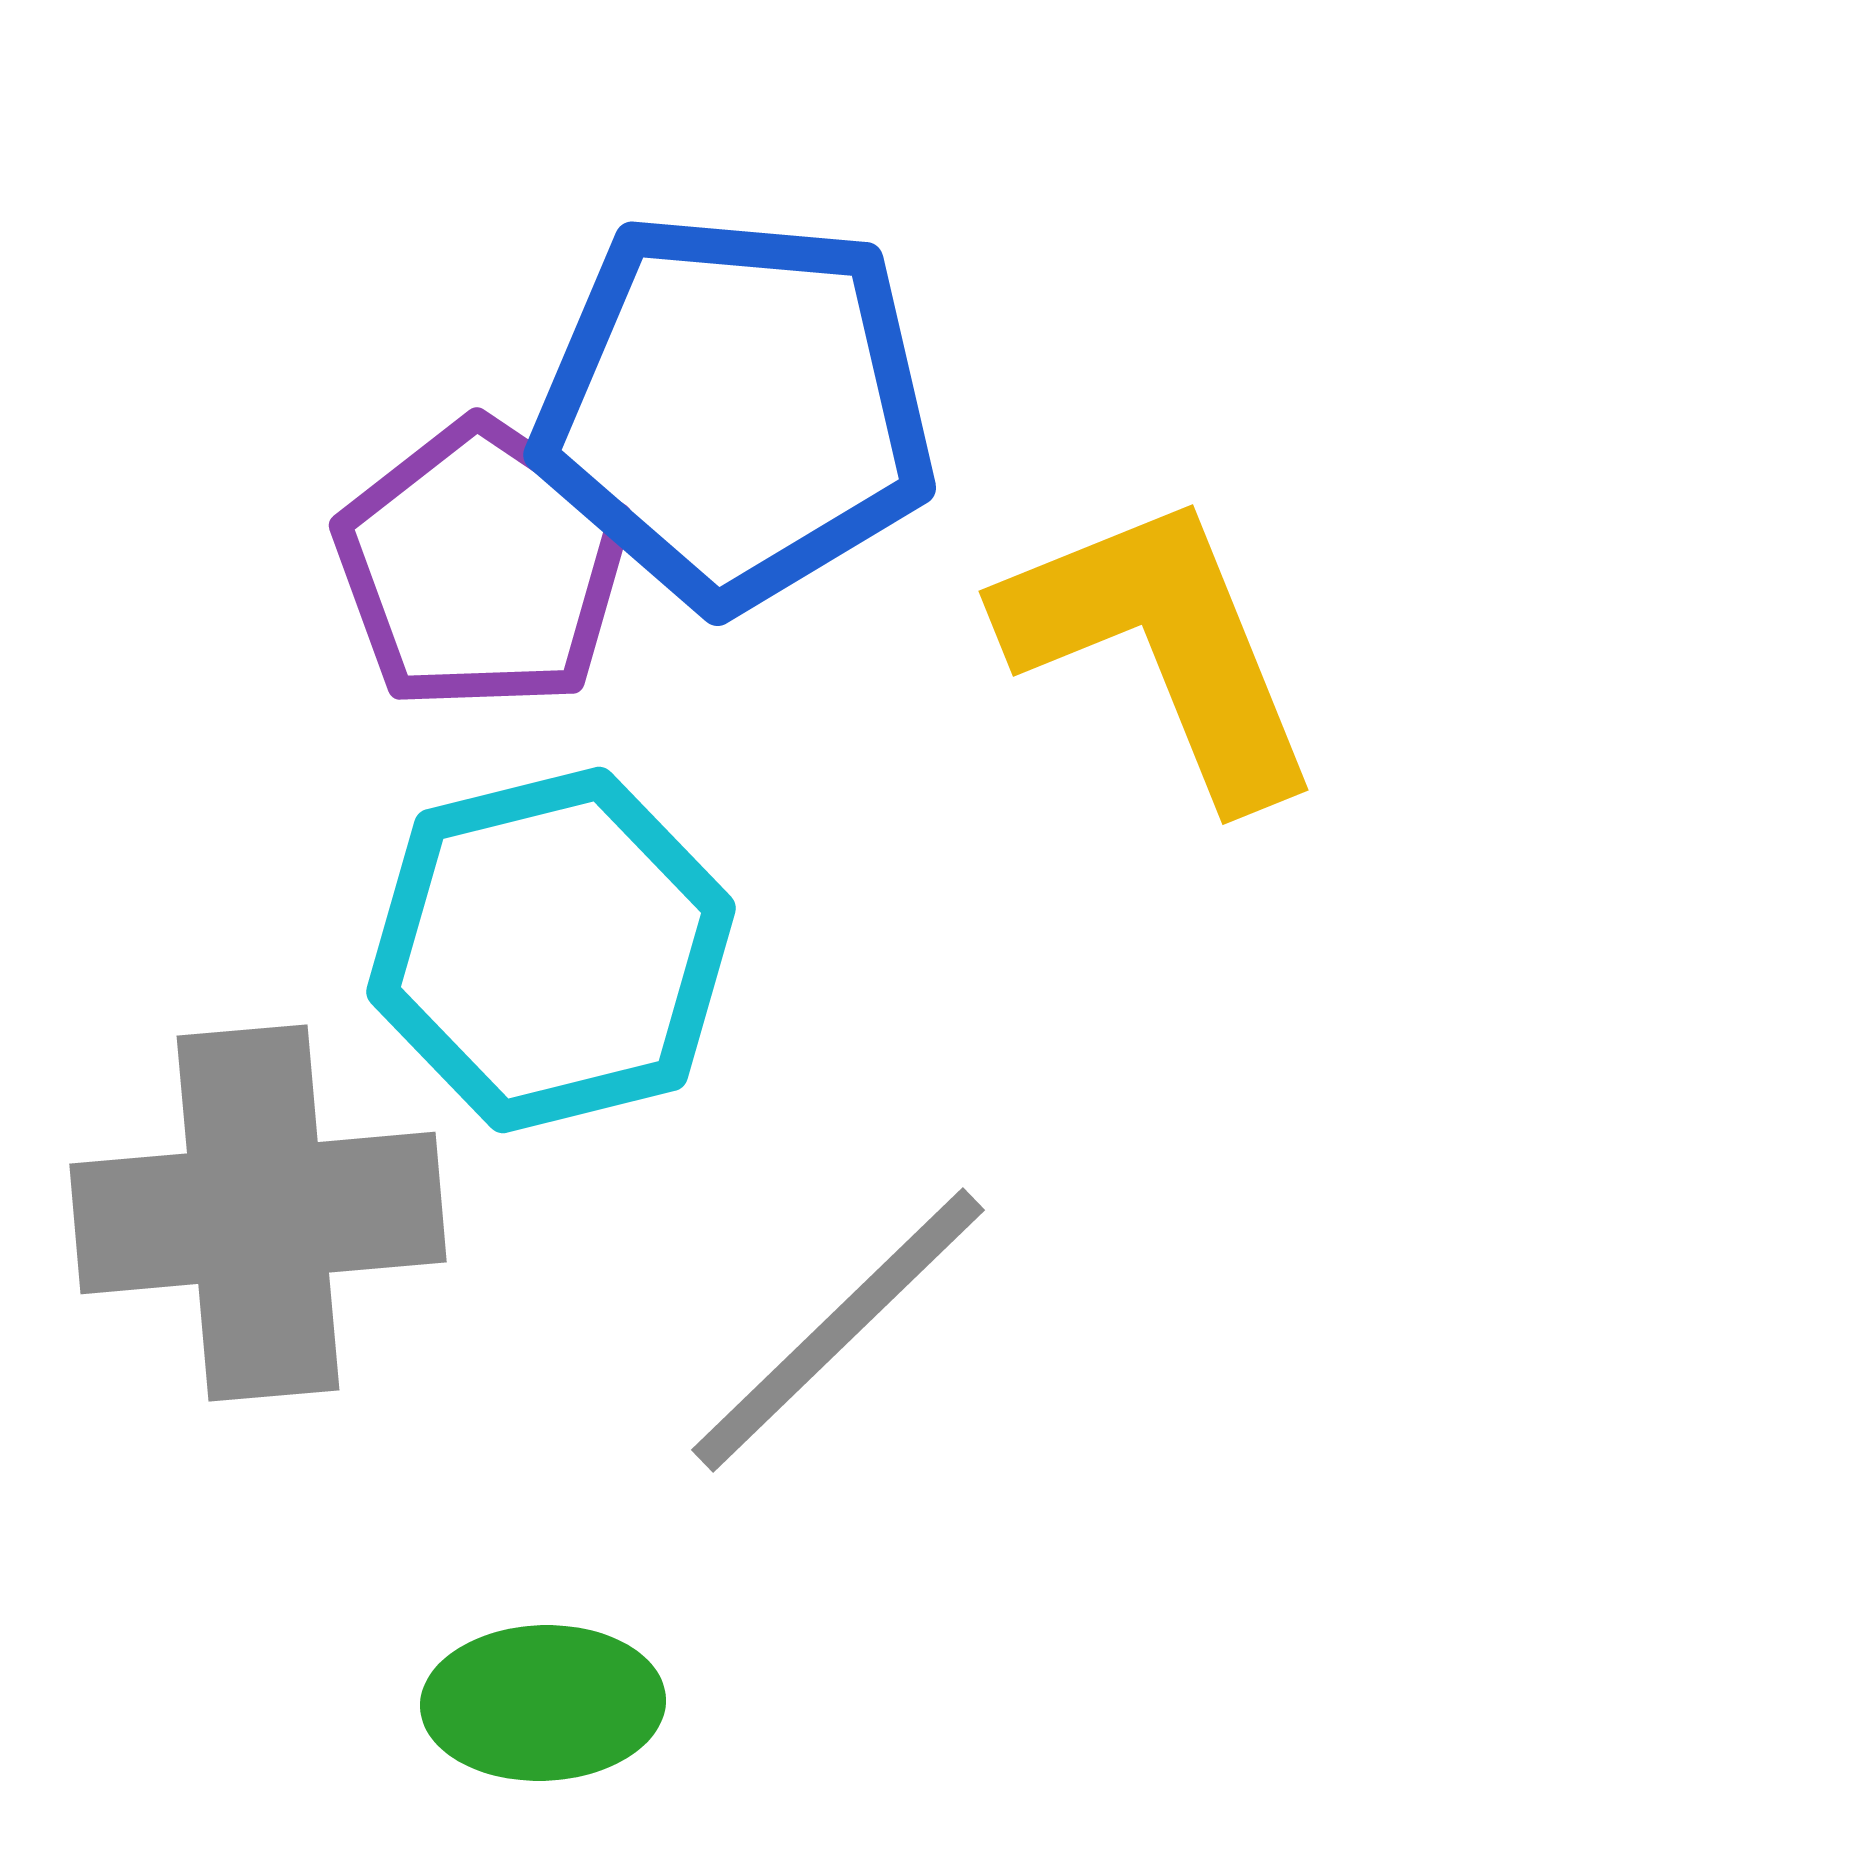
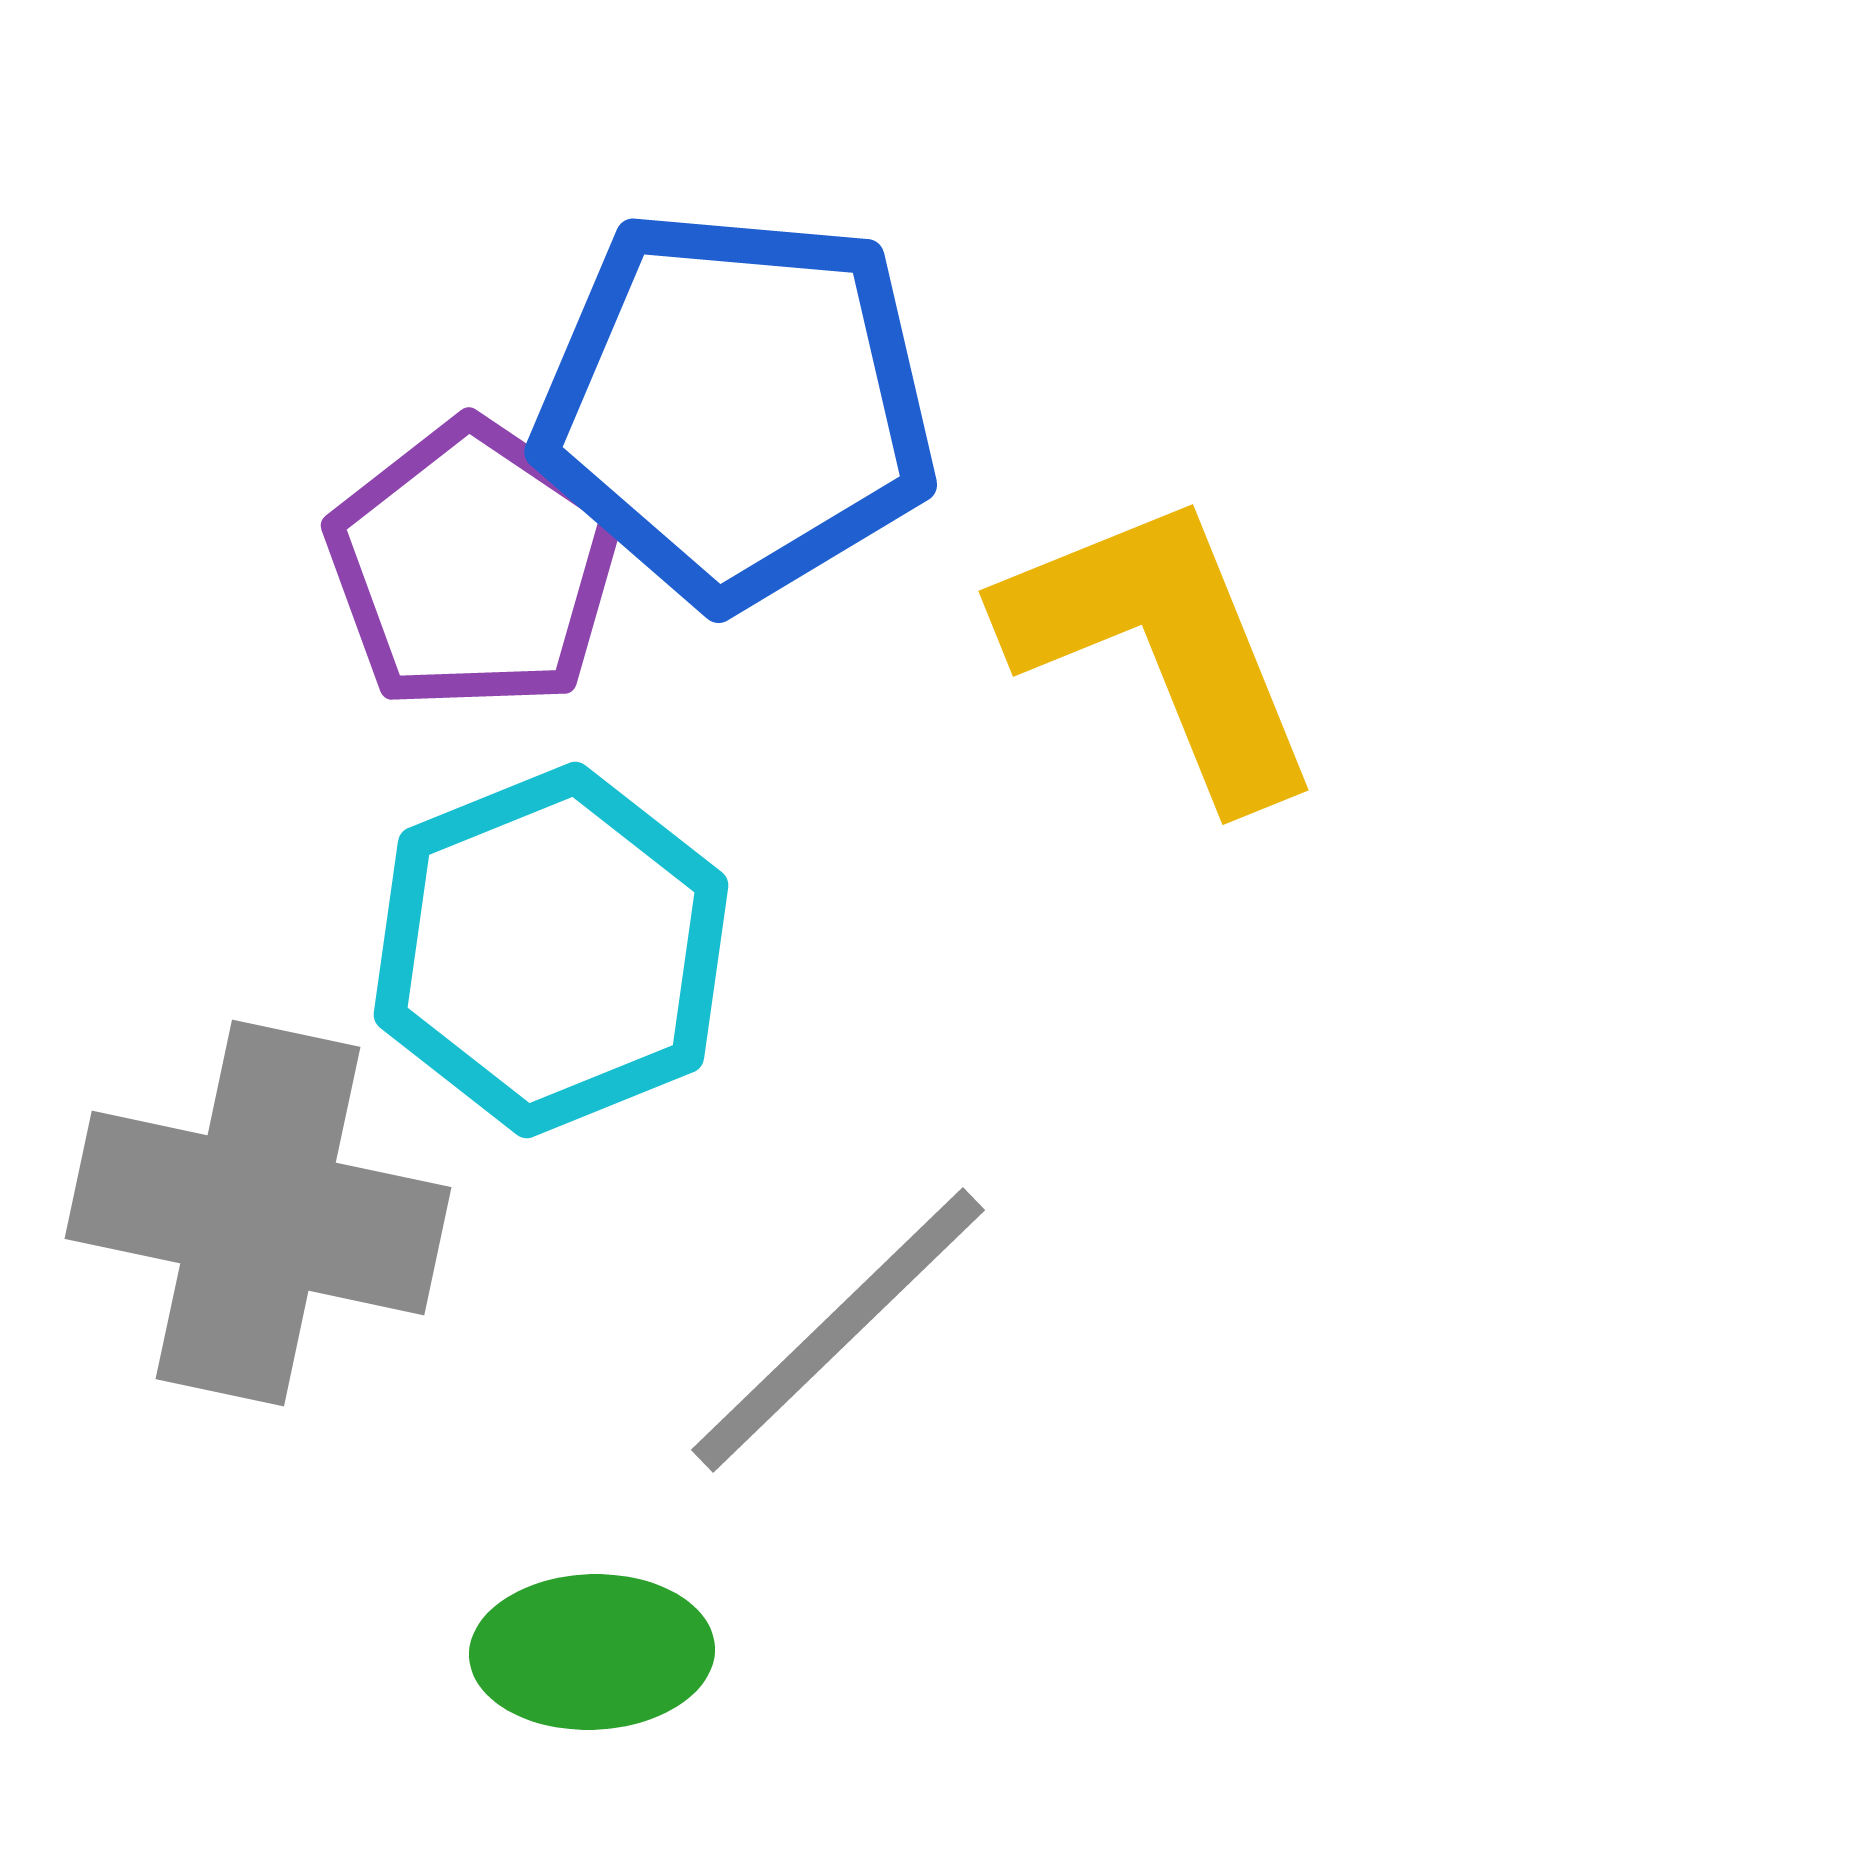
blue pentagon: moved 1 px right, 3 px up
purple pentagon: moved 8 px left
cyan hexagon: rotated 8 degrees counterclockwise
gray cross: rotated 17 degrees clockwise
green ellipse: moved 49 px right, 51 px up
